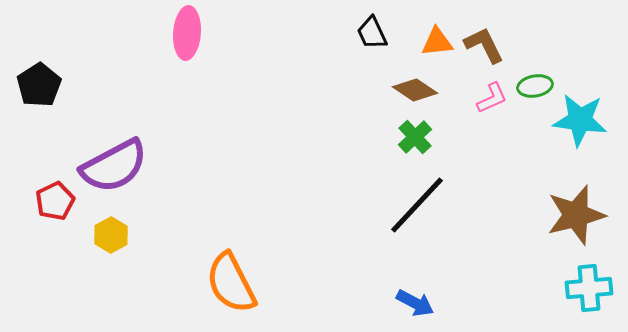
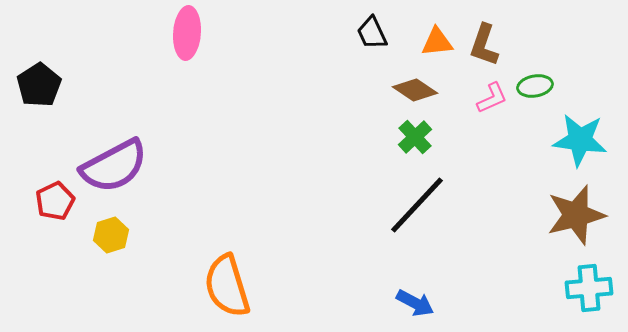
brown L-shape: rotated 135 degrees counterclockwise
cyan star: moved 20 px down
yellow hexagon: rotated 12 degrees clockwise
orange semicircle: moved 4 px left, 3 px down; rotated 10 degrees clockwise
